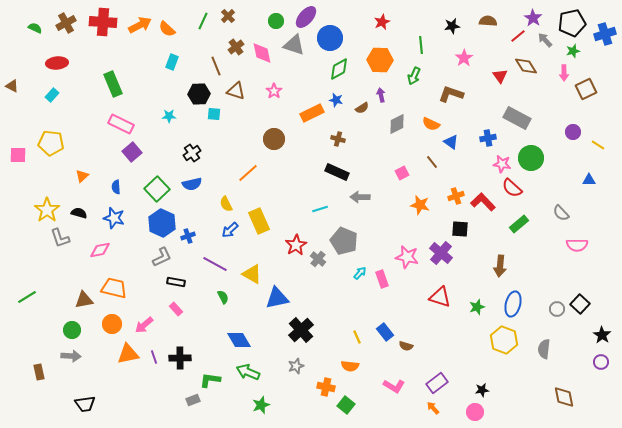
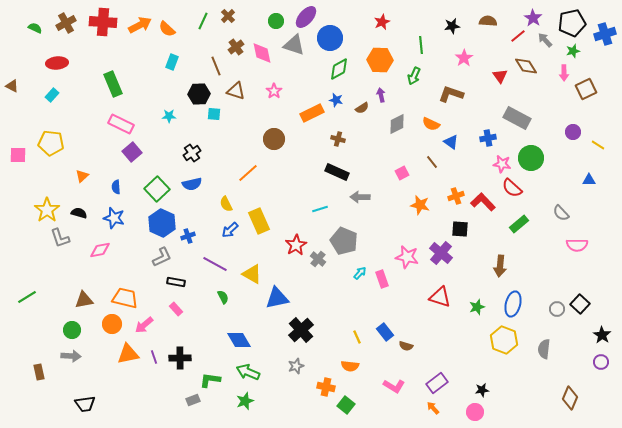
orange trapezoid at (114, 288): moved 11 px right, 10 px down
brown diamond at (564, 397): moved 6 px right, 1 px down; rotated 35 degrees clockwise
green star at (261, 405): moved 16 px left, 4 px up
